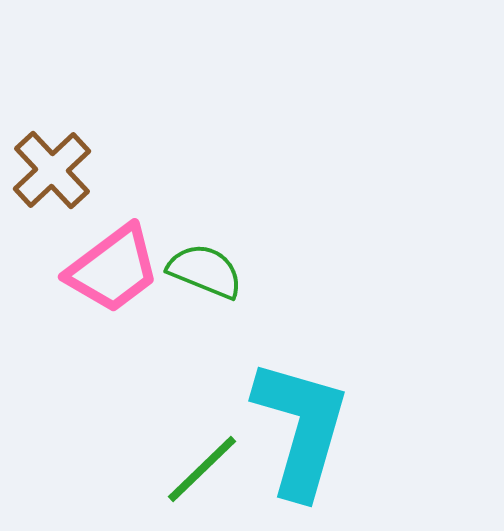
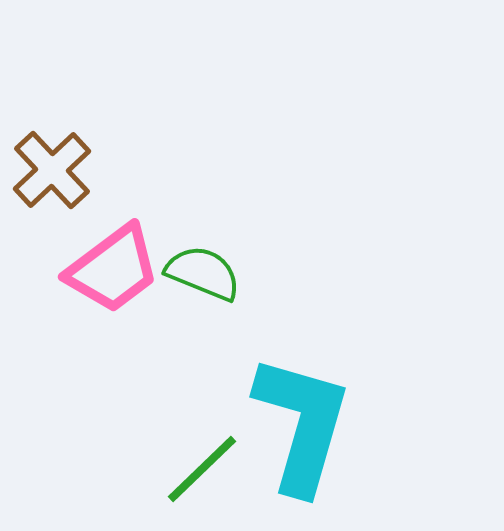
green semicircle: moved 2 px left, 2 px down
cyan L-shape: moved 1 px right, 4 px up
